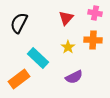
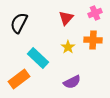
pink cross: rotated 32 degrees counterclockwise
purple semicircle: moved 2 px left, 5 px down
